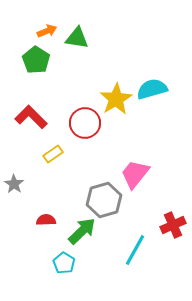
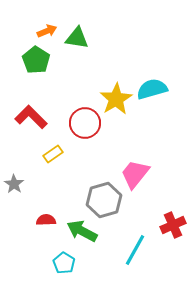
green arrow: rotated 108 degrees counterclockwise
